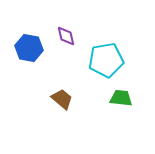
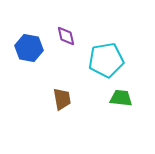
brown trapezoid: rotated 40 degrees clockwise
